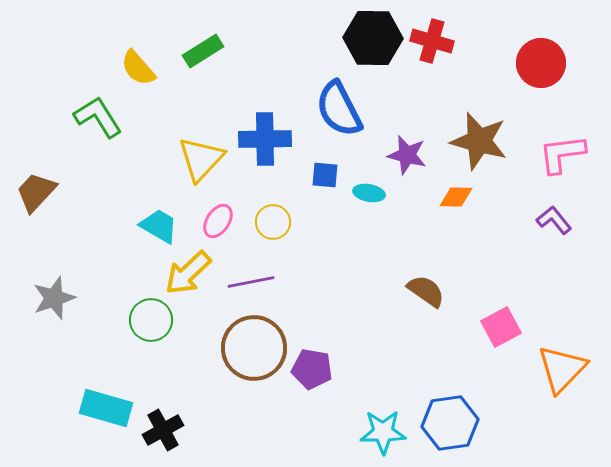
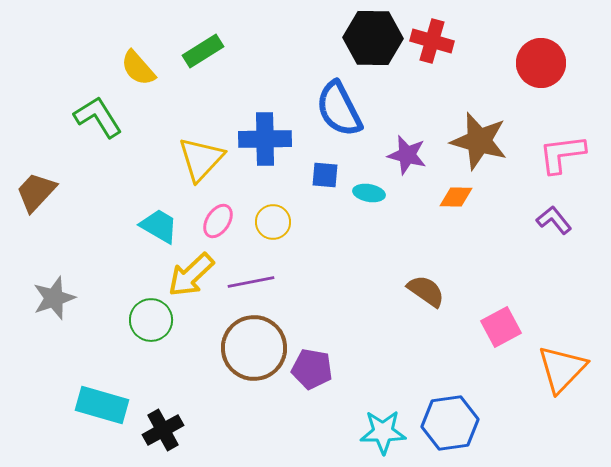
yellow arrow: moved 3 px right, 2 px down
cyan rectangle: moved 4 px left, 3 px up
